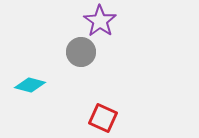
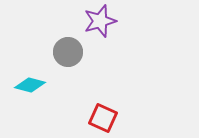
purple star: rotated 20 degrees clockwise
gray circle: moved 13 px left
